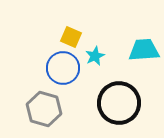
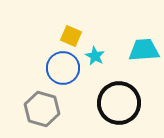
yellow square: moved 1 px up
cyan star: rotated 18 degrees counterclockwise
gray hexagon: moved 2 px left
